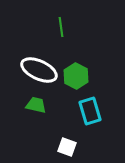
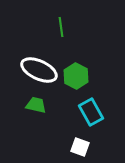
cyan rectangle: moved 1 px right, 1 px down; rotated 12 degrees counterclockwise
white square: moved 13 px right
